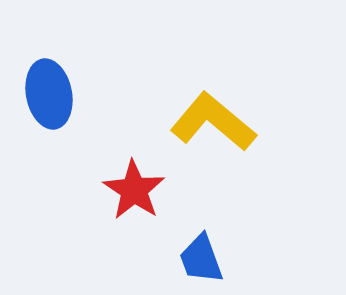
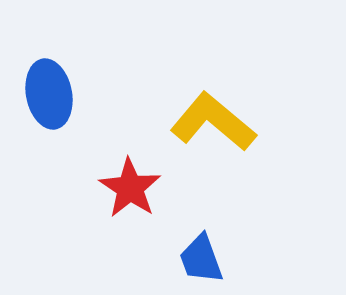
red star: moved 4 px left, 2 px up
